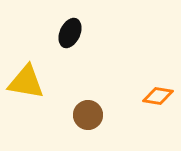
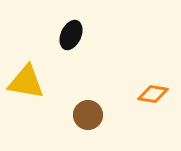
black ellipse: moved 1 px right, 2 px down
orange diamond: moved 5 px left, 2 px up
